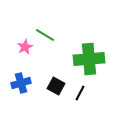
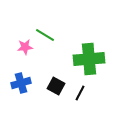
pink star: rotated 21 degrees clockwise
